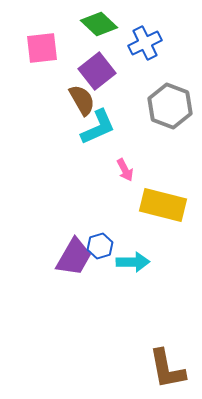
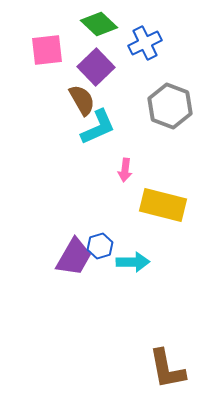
pink square: moved 5 px right, 2 px down
purple square: moved 1 px left, 4 px up; rotated 6 degrees counterclockwise
pink arrow: rotated 35 degrees clockwise
